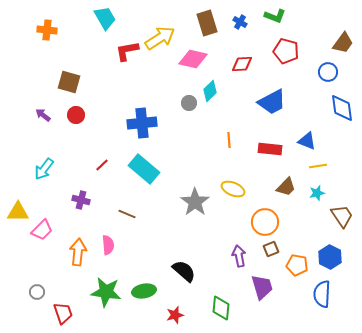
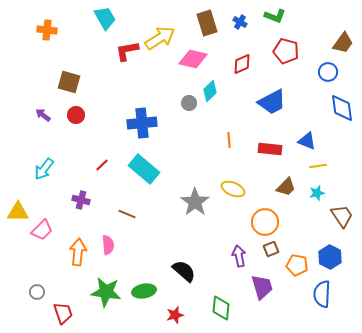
red diamond at (242, 64): rotated 20 degrees counterclockwise
